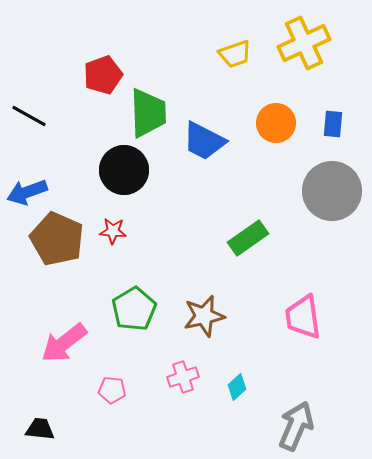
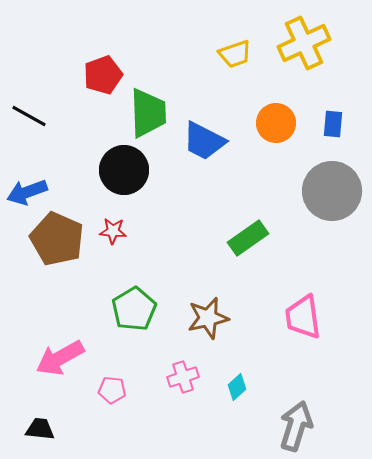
brown star: moved 4 px right, 2 px down
pink arrow: moved 4 px left, 15 px down; rotated 9 degrees clockwise
gray arrow: rotated 6 degrees counterclockwise
